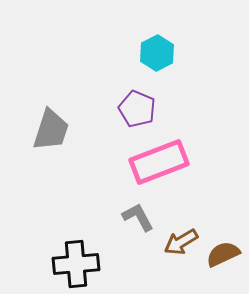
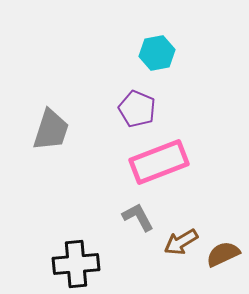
cyan hexagon: rotated 16 degrees clockwise
